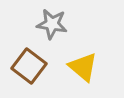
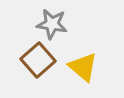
brown square: moved 9 px right, 6 px up; rotated 12 degrees clockwise
